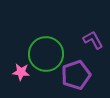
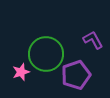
pink star: rotated 24 degrees counterclockwise
